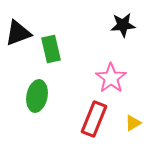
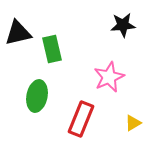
black triangle: rotated 8 degrees clockwise
green rectangle: moved 1 px right
pink star: moved 2 px left, 1 px up; rotated 12 degrees clockwise
red rectangle: moved 13 px left
